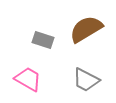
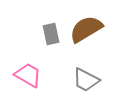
gray rectangle: moved 8 px right, 6 px up; rotated 60 degrees clockwise
pink trapezoid: moved 4 px up
